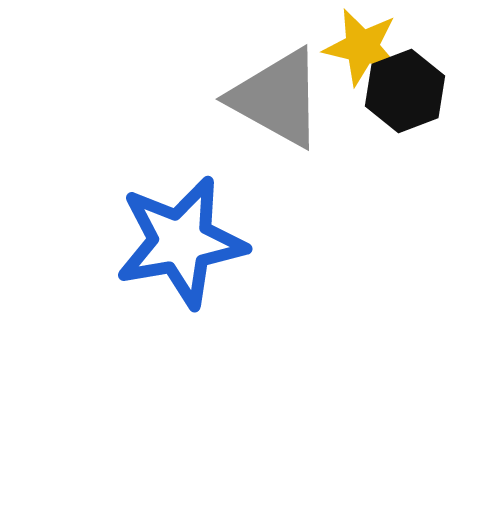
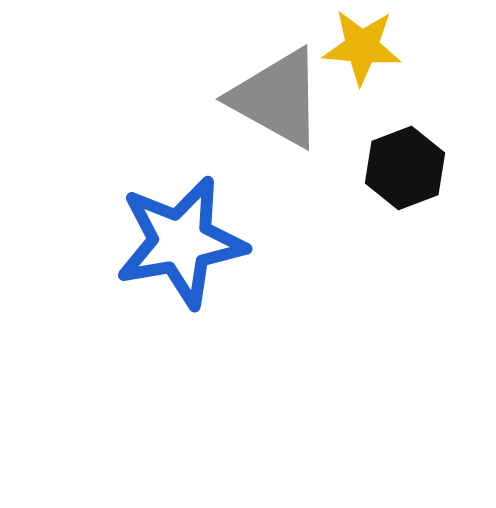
yellow star: rotated 8 degrees counterclockwise
black hexagon: moved 77 px down
